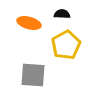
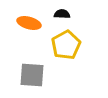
gray square: moved 1 px left
